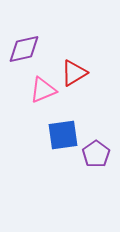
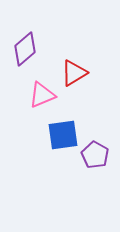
purple diamond: moved 1 px right; rotated 28 degrees counterclockwise
pink triangle: moved 1 px left, 5 px down
purple pentagon: moved 1 px left, 1 px down; rotated 8 degrees counterclockwise
